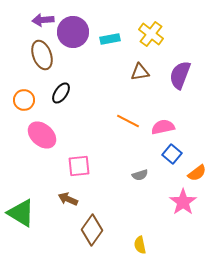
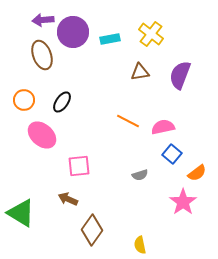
black ellipse: moved 1 px right, 9 px down
